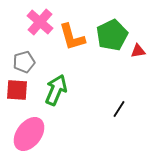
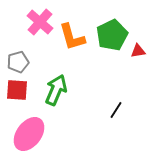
gray pentagon: moved 6 px left
black line: moved 3 px left, 1 px down
